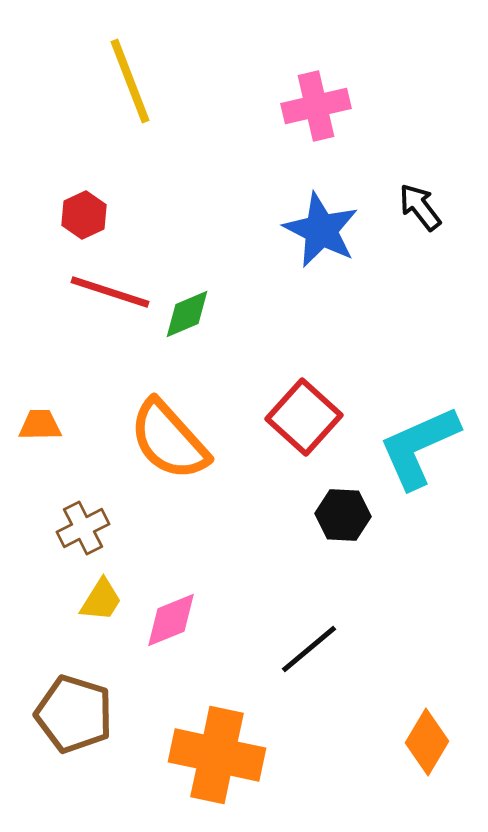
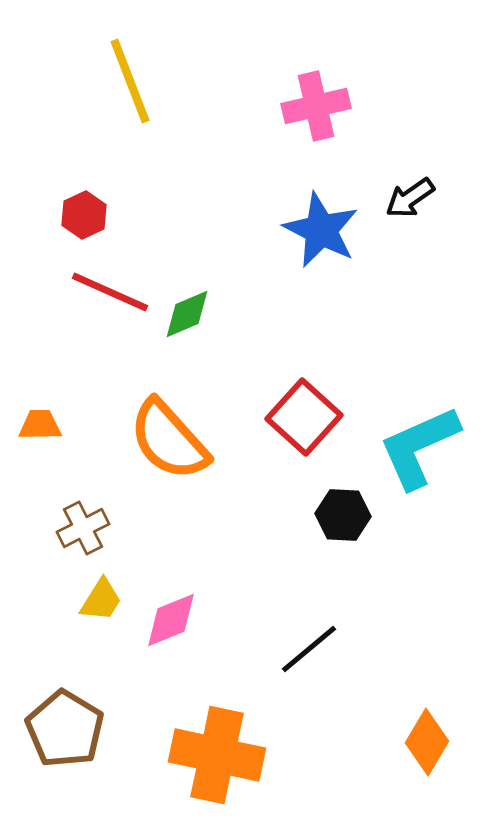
black arrow: moved 10 px left, 9 px up; rotated 87 degrees counterclockwise
red line: rotated 6 degrees clockwise
brown pentagon: moved 9 px left, 15 px down; rotated 14 degrees clockwise
